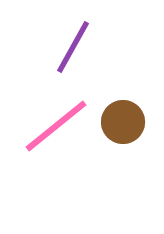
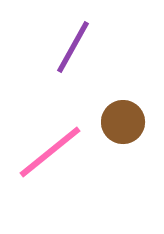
pink line: moved 6 px left, 26 px down
